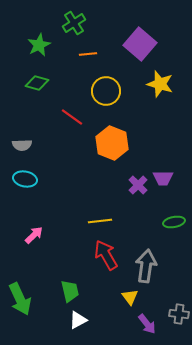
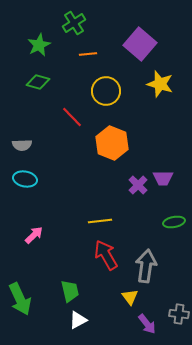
green diamond: moved 1 px right, 1 px up
red line: rotated 10 degrees clockwise
